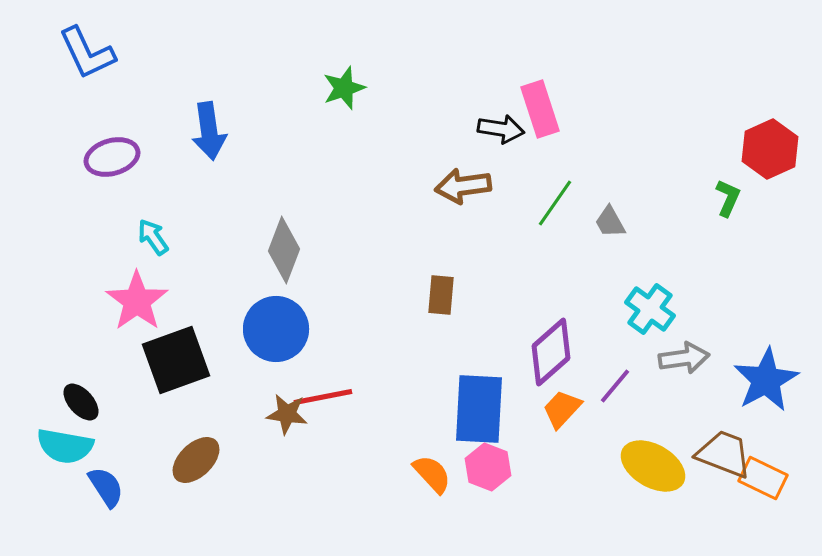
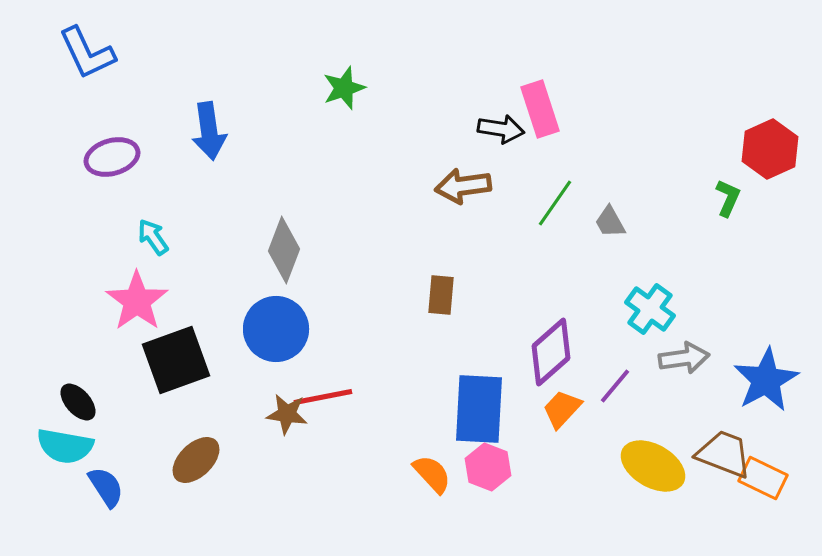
black ellipse: moved 3 px left
